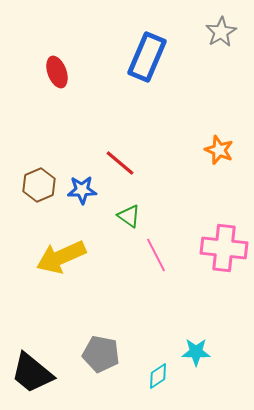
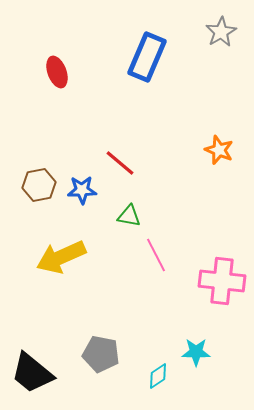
brown hexagon: rotated 12 degrees clockwise
green triangle: rotated 25 degrees counterclockwise
pink cross: moved 2 px left, 33 px down
